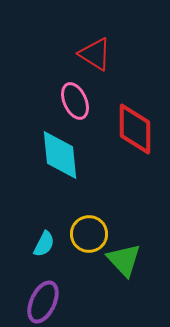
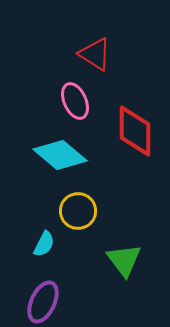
red diamond: moved 2 px down
cyan diamond: rotated 44 degrees counterclockwise
yellow circle: moved 11 px left, 23 px up
green triangle: rotated 6 degrees clockwise
